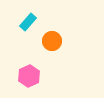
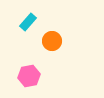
pink hexagon: rotated 15 degrees clockwise
